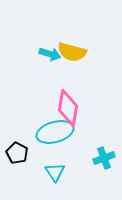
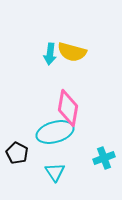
cyan arrow: rotated 80 degrees clockwise
